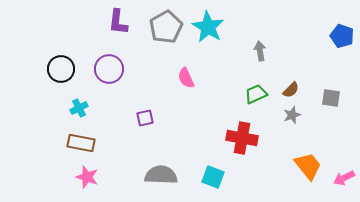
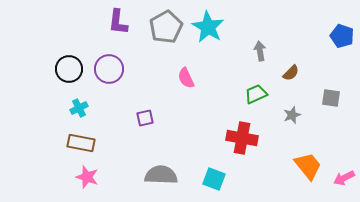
black circle: moved 8 px right
brown semicircle: moved 17 px up
cyan square: moved 1 px right, 2 px down
